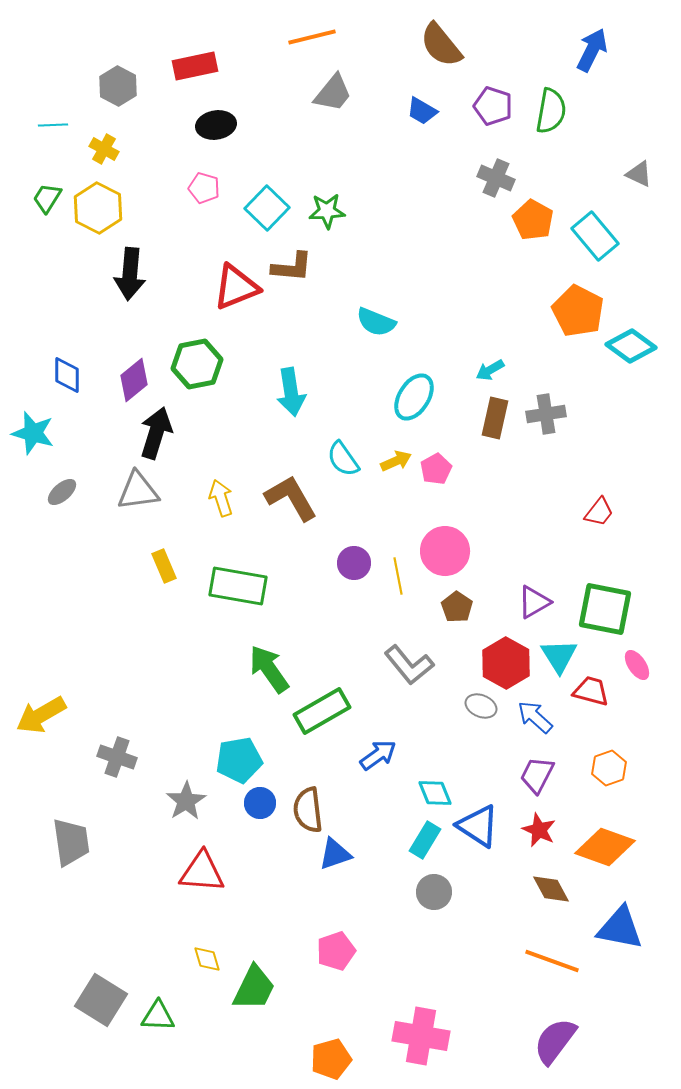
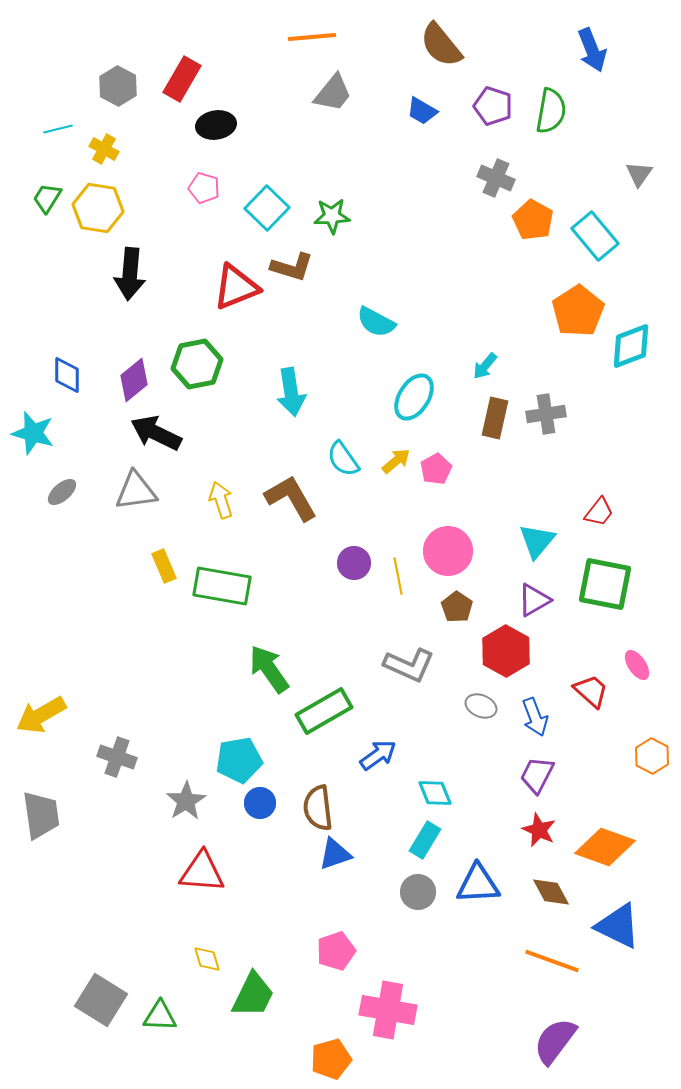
orange line at (312, 37): rotated 9 degrees clockwise
blue arrow at (592, 50): rotated 132 degrees clockwise
red rectangle at (195, 66): moved 13 px left, 13 px down; rotated 48 degrees counterclockwise
cyan line at (53, 125): moved 5 px right, 4 px down; rotated 12 degrees counterclockwise
gray triangle at (639, 174): rotated 40 degrees clockwise
yellow hexagon at (98, 208): rotated 18 degrees counterclockwise
green star at (327, 211): moved 5 px right, 5 px down
brown L-shape at (292, 267): rotated 12 degrees clockwise
orange pentagon at (578, 311): rotated 12 degrees clockwise
cyan semicircle at (376, 322): rotated 6 degrees clockwise
cyan diamond at (631, 346): rotated 57 degrees counterclockwise
cyan arrow at (490, 370): moved 5 px left, 4 px up; rotated 20 degrees counterclockwise
black arrow at (156, 433): rotated 81 degrees counterclockwise
yellow arrow at (396, 461): rotated 16 degrees counterclockwise
gray triangle at (138, 491): moved 2 px left
yellow arrow at (221, 498): moved 2 px down
pink circle at (445, 551): moved 3 px right
green rectangle at (238, 586): moved 16 px left
purple triangle at (534, 602): moved 2 px up
green square at (605, 609): moved 25 px up
cyan triangle at (559, 656): moved 22 px left, 115 px up; rotated 12 degrees clockwise
red hexagon at (506, 663): moved 12 px up
gray L-shape at (409, 665): rotated 27 degrees counterclockwise
red trapezoid at (591, 691): rotated 27 degrees clockwise
green rectangle at (322, 711): moved 2 px right
blue arrow at (535, 717): rotated 153 degrees counterclockwise
orange hexagon at (609, 768): moved 43 px right, 12 px up; rotated 12 degrees counterclockwise
brown semicircle at (308, 810): moved 10 px right, 2 px up
blue triangle at (478, 826): moved 58 px down; rotated 36 degrees counterclockwise
gray trapezoid at (71, 842): moved 30 px left, 27 px up
brown diamond at (551, 889): moved 3 px down
gray circle at (434, 892): moved 16 px left
blue triangle at (620, 928): moved 2 px left, 2 px up; rotated 15 degrees clockwise
green trapezoid at (254, 988): moved 1 px left, 7 px down
green triangle at (158, 1016): moved 2 px right
pink cross at (421, 1036): moved 33 px left, 26 px up
